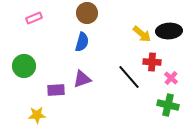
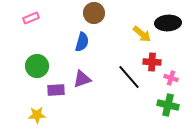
brown circle: moved 7 px right
pink rectangle: moved 3 px left
black ellipse: moved 1 px left, 8 px up
green circle: moved 13 px right
pink cross: rotated 24 degrees counterclockwise
